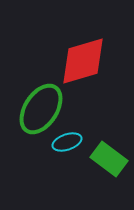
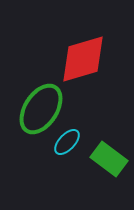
red diamond: moved 2 px up
cyan ellipse: rotated 28 degrees counterclockwise
